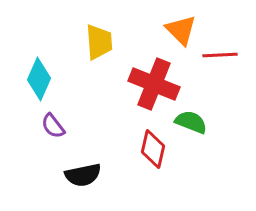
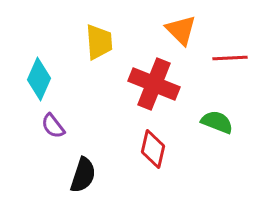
red line: moved 10 px right, 3 px down
green semicircle: moved 26 px right
black semicircle: rotated 60 degrees counterclockwise
